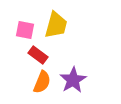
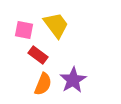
yellow trapezoid: rotated 52 degrees counterclockwise
pink square: moved 1 px left
orange semicircle: moved 1 px right, 2 px down
